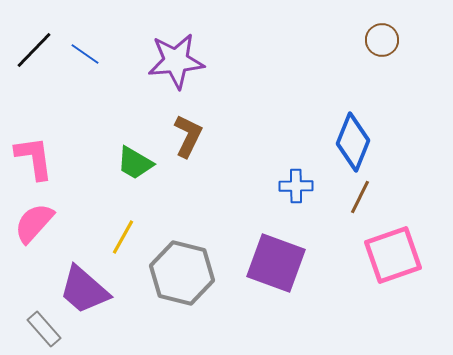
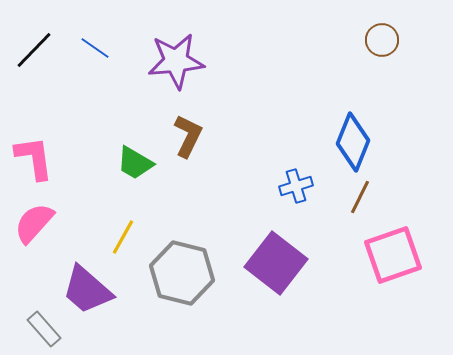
blue line: moved 10 px right, 6 px up
blue cross: rotated 16 degrees counterclockwise
purple square: rotated 18 degrees clockwise
purple trapezoid: moved 3 px right
